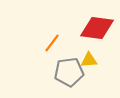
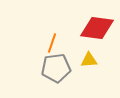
orange line: rotated 18 degrees counterclockwise
gray pentagon: moved 13 px left, 4 px up
